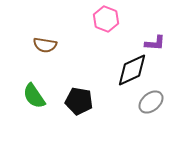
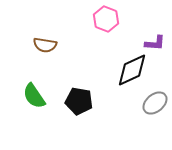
gray ellipse: moved 4 px right, 1 px down
